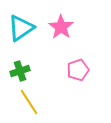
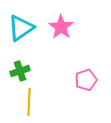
pink pentagon: moved 8 px right, 10 px down
yellow line: rotated 36 degrees clockwise
